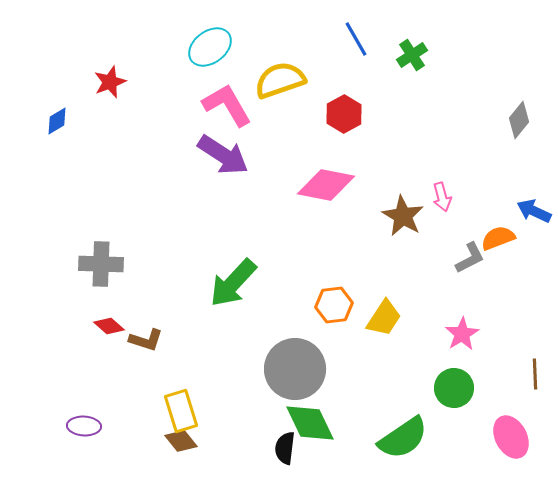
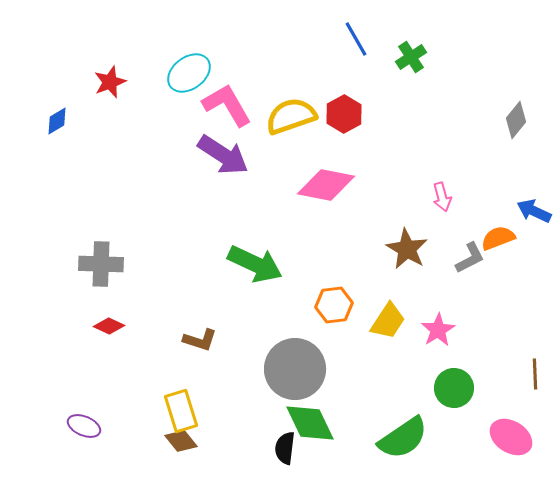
cyan ellipse: moved 21 px left, 26 px down
green cross: moved 1 px left, 2 px down
yellow semicircle: moved 11 px right, 36 px down
gray diamond: moved 3 px left
brown star: moved 4 px right, 33 px down
green arrow: moved 22 px right, 19 px up; rotated 108 degrees counterclockwise
yellow trapezoid: moved 4 px right, 3 px down
red diamond: rotated 16 degrees counterclockwise
pink star: moved 24 px left, 4 px up
brown L-shape: moved 54 px right
purple ellipse: rotated 20 degrees clockwise
pink ellipse: rotated 30 degrees counterclockwise
